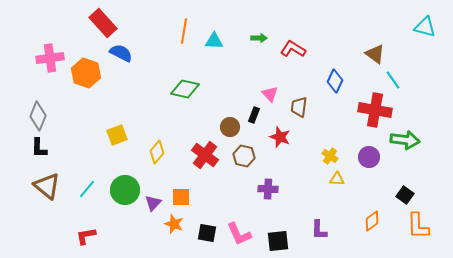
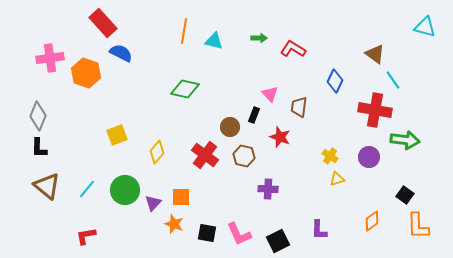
cyan triangle at (214, 41): rotated 12 degrees clockwise
yellow triangle at (337, 179): rotated 21 degrees counterclockwise
black square at (278, 241): rotated 20 degrees counterclockwise
